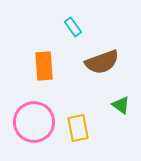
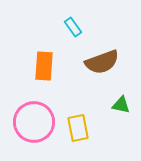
orange rectangle: rotated 8 degrees clockwise
green triangle: rotated 24 degrees counterclockwise
